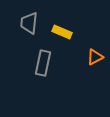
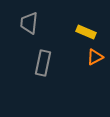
yellow rectangle: moved 24 px right
